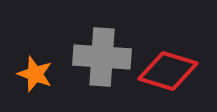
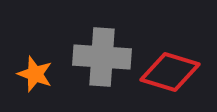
red diamond: moved 2 px right, 1 px down
